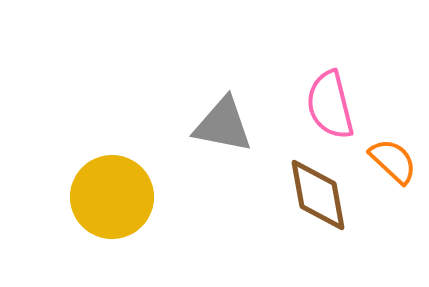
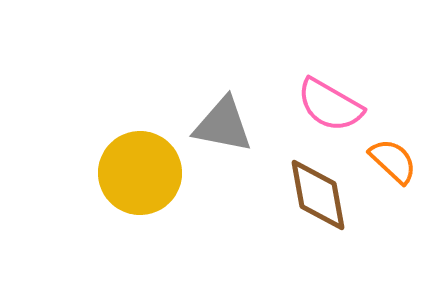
pink semicircle: rotated 46 degrees counterclockwise
yellow circle: moved 28 px right, 24 px up
